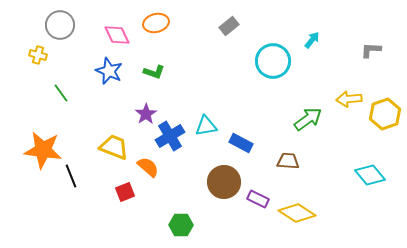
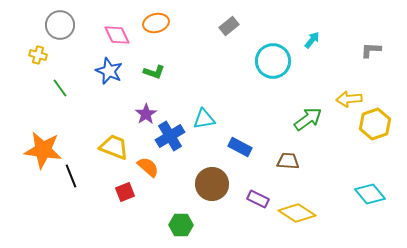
green line: moved 1 px left, 5 px up
yellow hexagon: moved 10 px left, 10 px down
cyan triangle: moved 2 px left, 7 px up
blue rectangle: moved 1 px left, 4 px down
cyan diamond: moved 19 px down
brown circle: moved 12 px left, 2 px down
